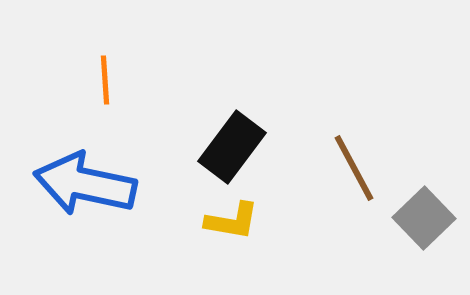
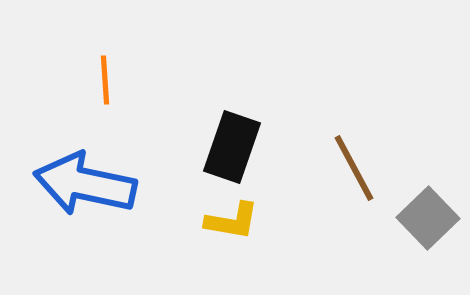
black rectangle: rotated 18 degrees counterclockwise
gray square: moved 4 px right
